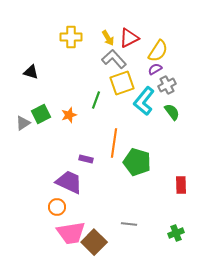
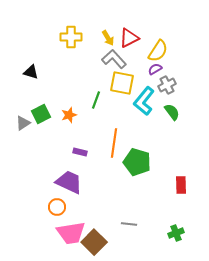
yellow square: rotated 30 degrees clockwise
purple rectangle: moved 6 px left, 7 px up
